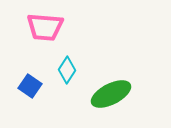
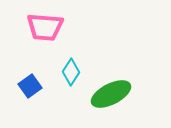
cyan diamond: moved 4 px right, 2 px down
blue square: rotated 20 degrees clockwise
